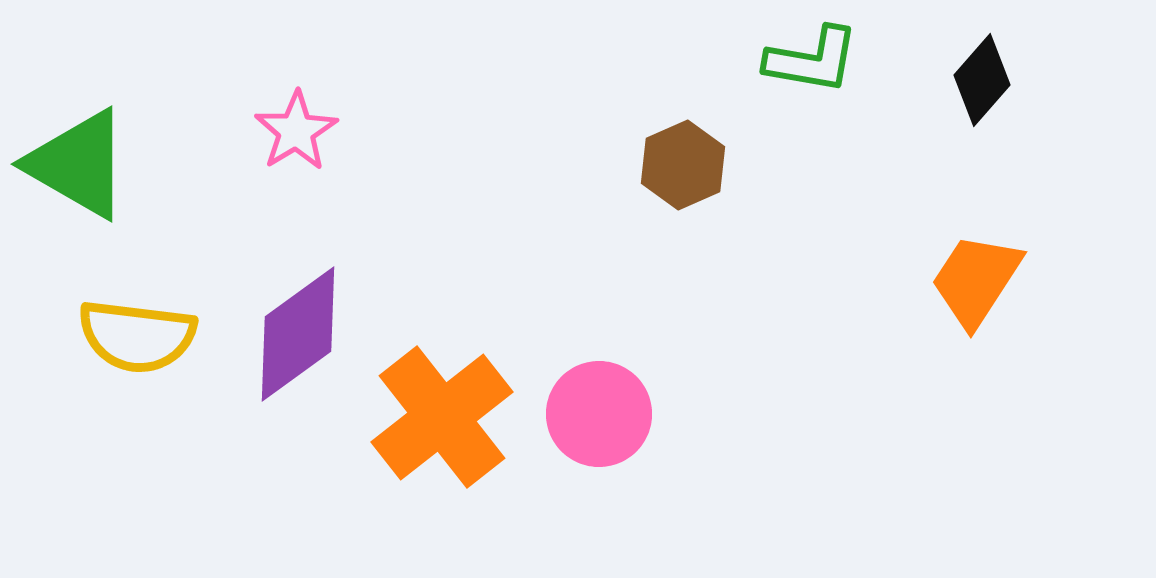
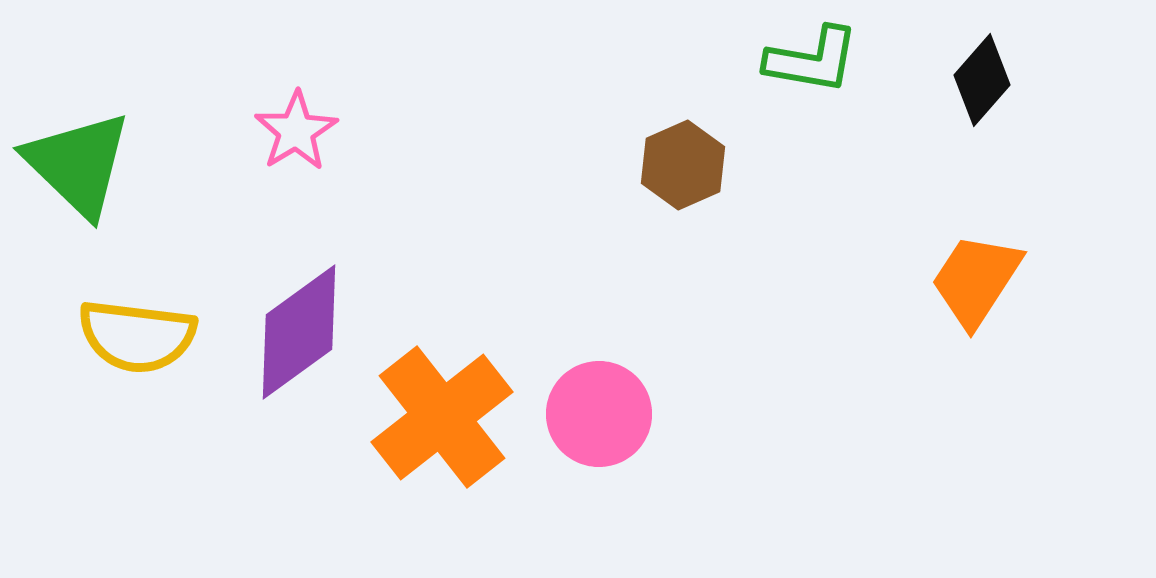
green triangle: rotated 14 degrees clockwise
purple diamond: moved 1 px right, 2 px up
